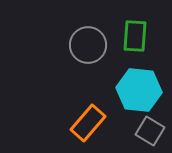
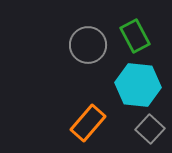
green rectangle: rotated 32 degrees counterclockwise
cyan hexagon: moved 1 px left, 5 px up
gray square: moved 2 px up; rotated 12 degrees clockwise
